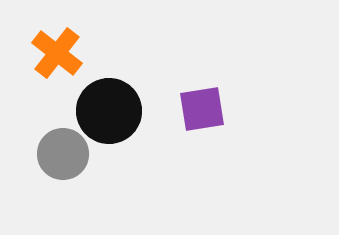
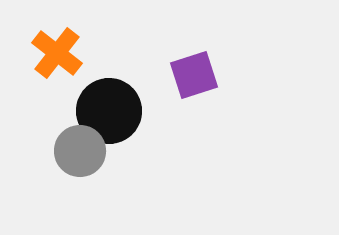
purple square: moved 8 px left, 34 px up; rotated 9 degrees counterclockwise
gray circle: moved 17 px right, 3 px up
